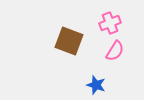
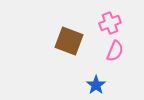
pink semicircle: rotated 10 degrees counterclockwise
blue star: rotated 18 degrees clockwise
